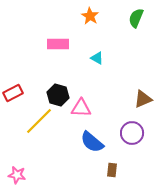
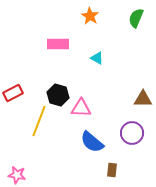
brown triangle: rotated 24 degrees clockwise
yellow line: rotated 24 degrees counterclockwise
